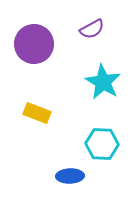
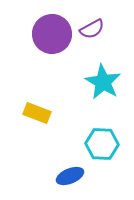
purple circle: moved 18 px right, 10 px up
blue ellipse: rotated 20 degrees counterclockwise
